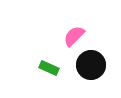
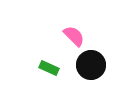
pink semicircle: rotated 90 degrees clockwise
